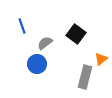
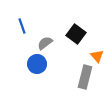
orange triangle: moved 4 px left, 3 px up; rotated 32 degrees counterclockwise
